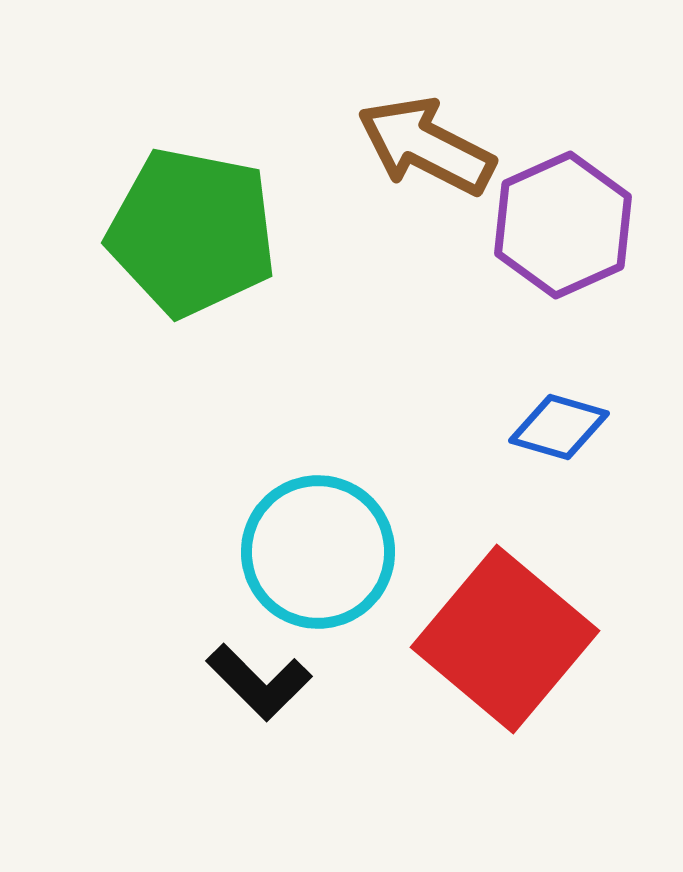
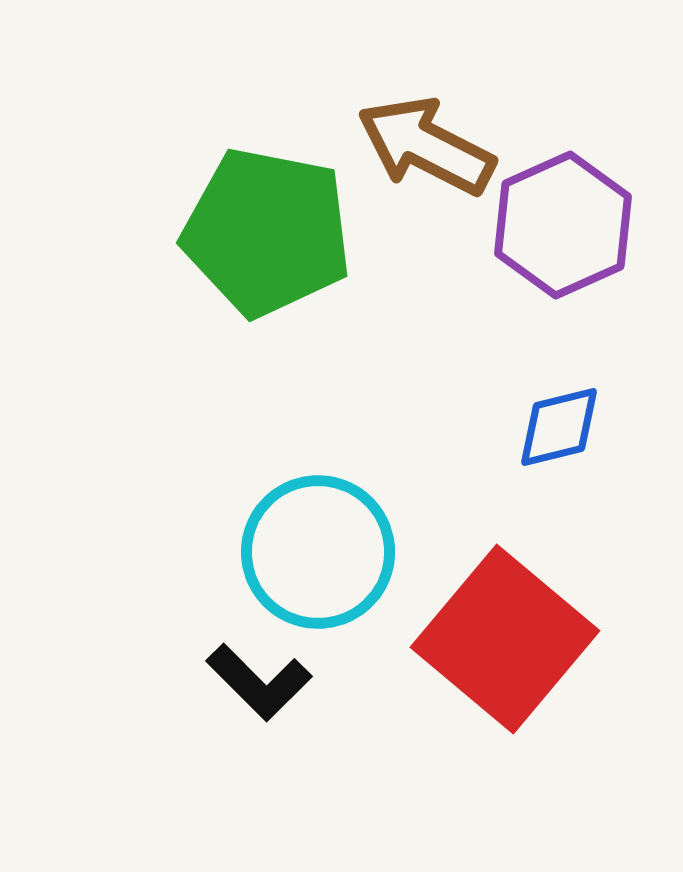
green pentagon: moved 75 px right
blue diamond: rotated 30 degrees counterclockwise
